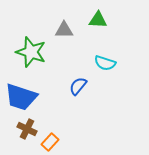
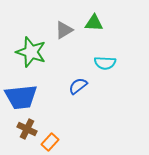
green triangle: moved 4 px left, 3 px down
gray triangle: rotated 30 degrees counterclockwise
cyan semicircle: rotated 15 degrees counterclockwise
blue semicircle: rotated 12 degrees clockwise
blue trapezoid: rotated 24 degrees counterclockwise
